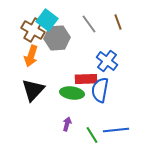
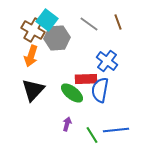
gray line: rotated 18 degrees counterclockwise
green ellipse: rotated 30 degrees clockwise
